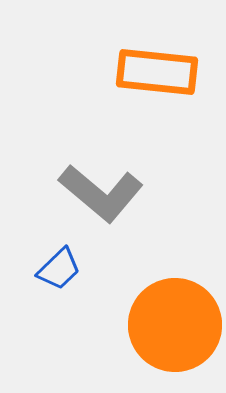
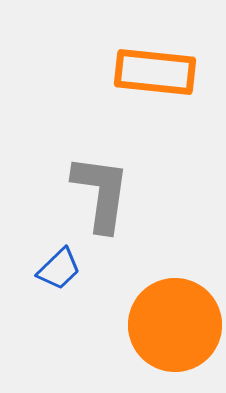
orange rectangle: moved 2 px left
gray L-shape: rotated 122 degrees counterclockwise
